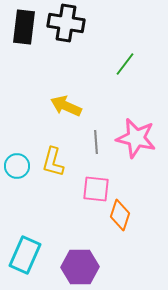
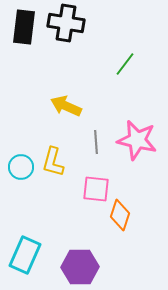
pink star: moved 1 px right, 2 px down
cyan circle: moved 4 px right, 1 px down
